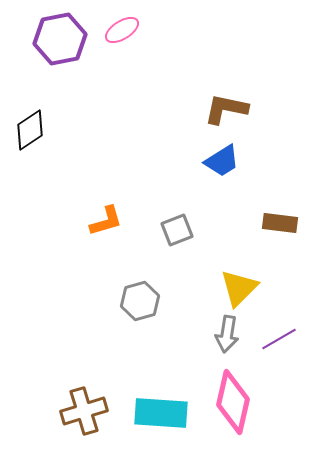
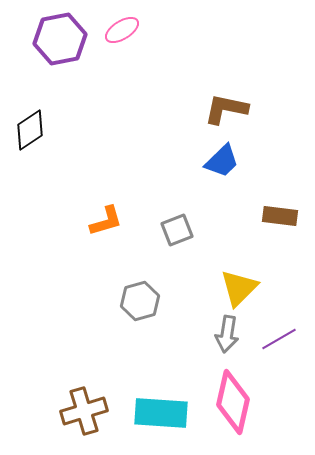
blue trapezoid: rotated 12 degrees counterclockwise
brown rectangle: moved 7 px up
